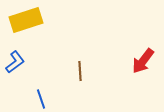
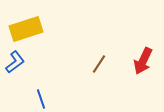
yellow rectangle: moved 9 px down
red arrow: rotated 12 degrees counterclockwise
brown line: moved 19 px right, 7 px up; rotated 36 degrees clockwise
